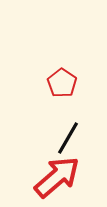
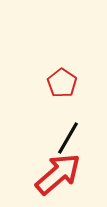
red arrow: moved 1 px right, 3 px up
